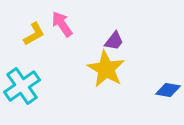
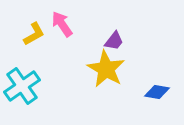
blue diamond: moved 11 px left, 2 px down
